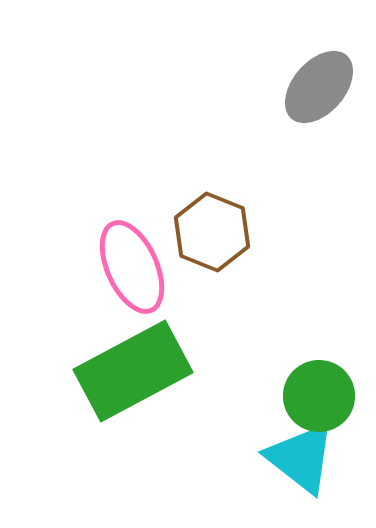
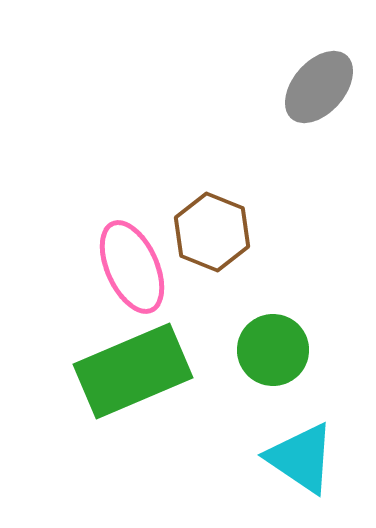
green rectangle: rotated 5 degrees clockwise
green circle: moved 46 px left, 46 px up
cyan triangle: rotated 4 degrees counterclockwise
